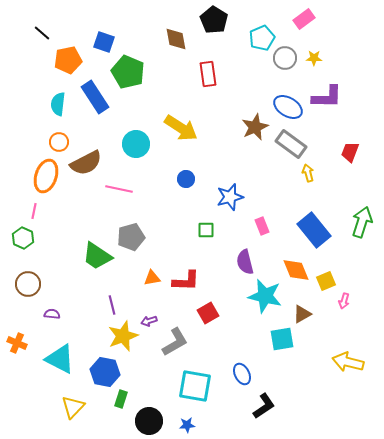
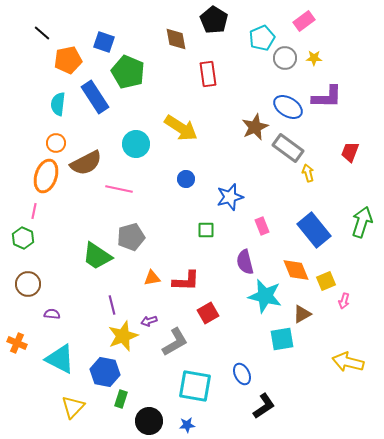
pink rectangle at (304, 19): moved 2 px down
orange circle at (59, 142): moved 3 px left, 1 px down
gray rectangle at (291, 144): moved 3 px left, 4 px down
